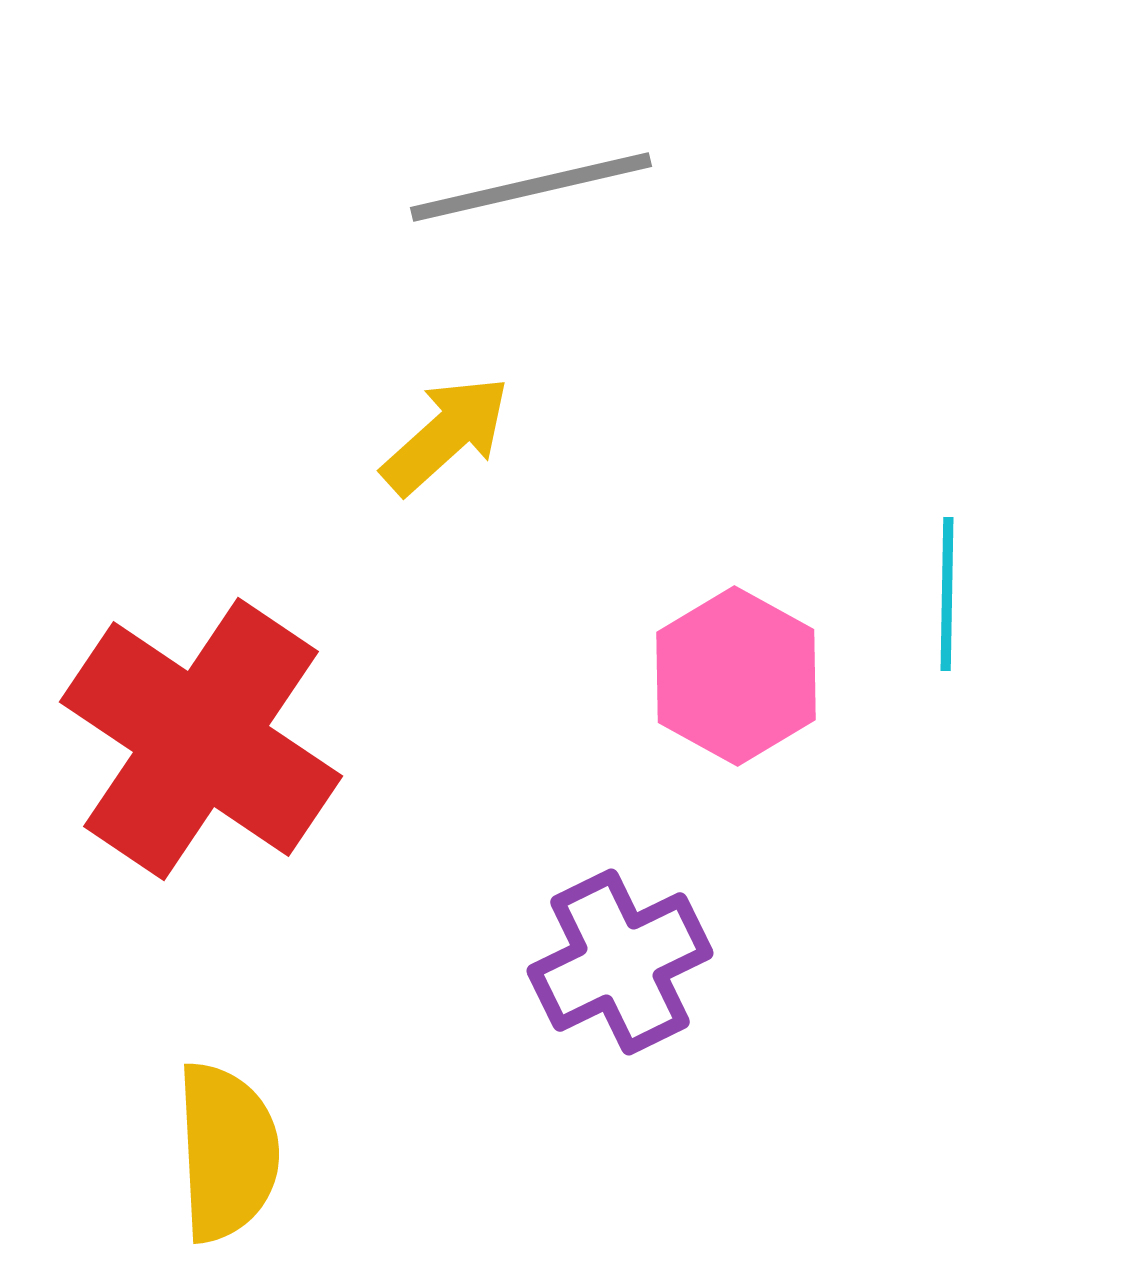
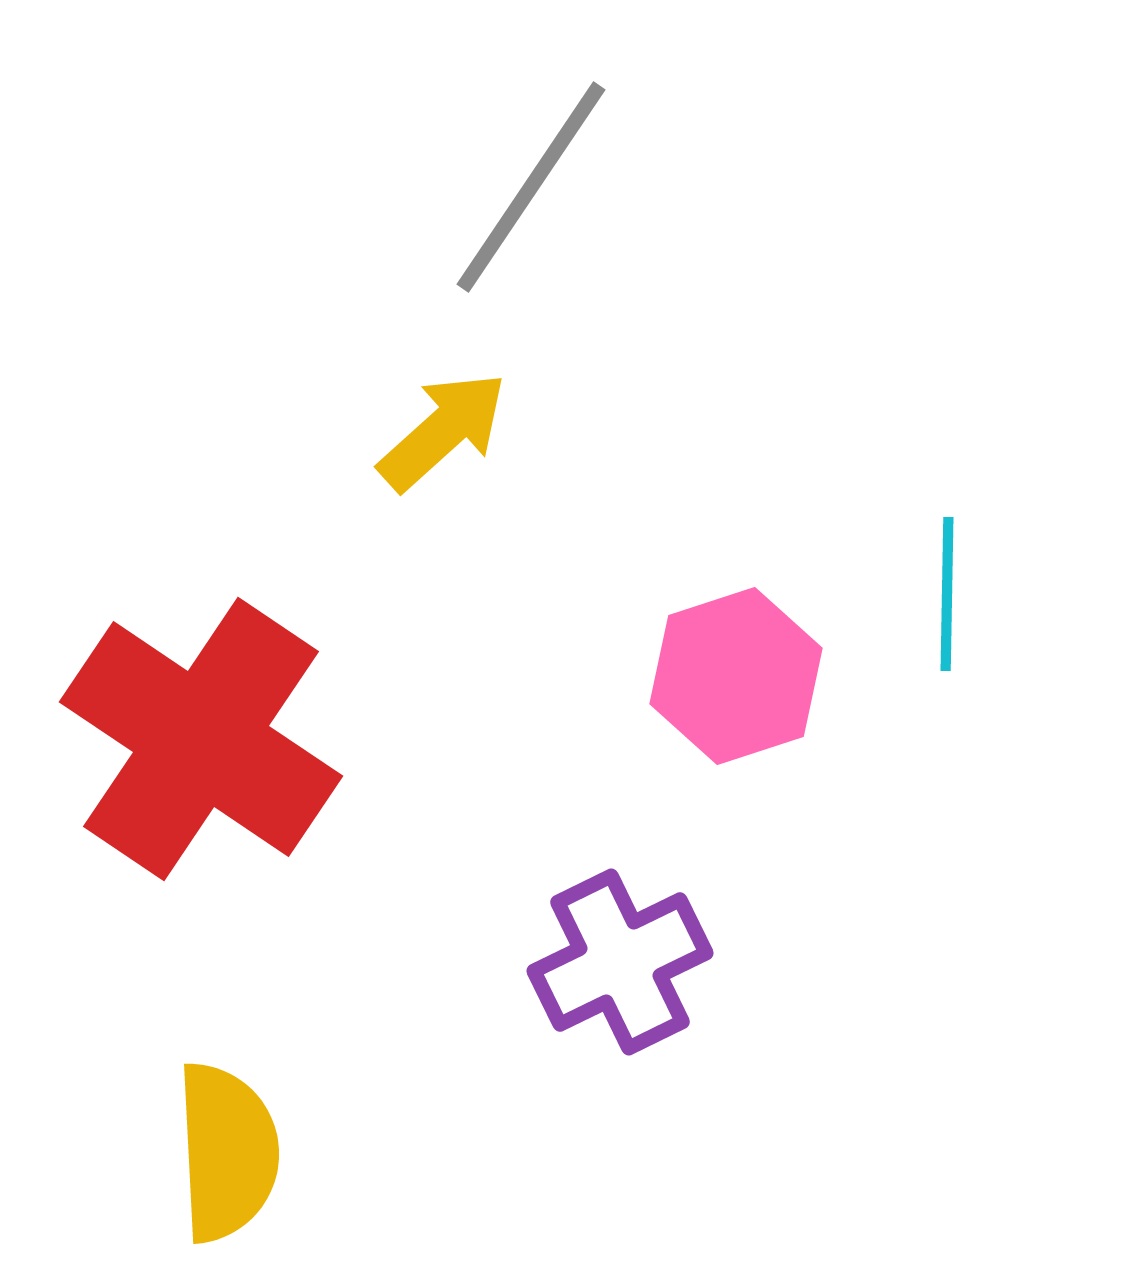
gray line: rotated 43 degrees counterclockwise
yellow arrow: moved 3 px left, 4 px up
pink hexagon: rotated 13 degrees clockwise
